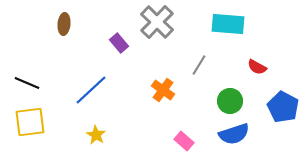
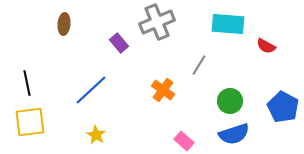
gray cross: rotated 24 degrees clockwise
red semicircle: moved 9 px right, 21 px up
black line: rotated 55 degrees clockwise
